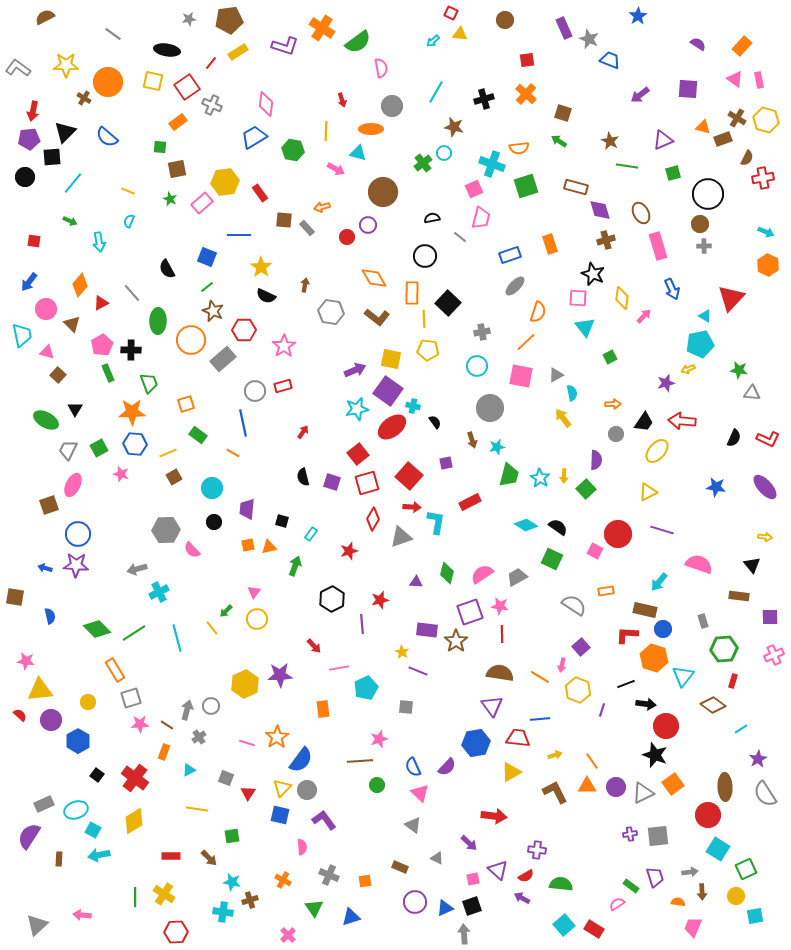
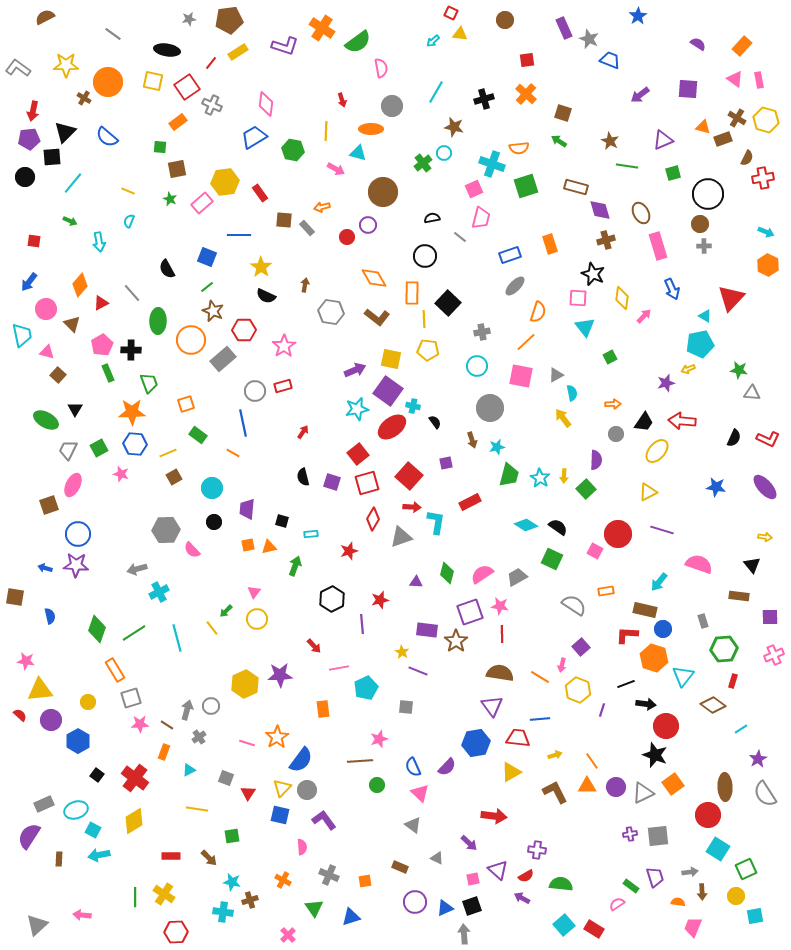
cyan rectangle at (311, 534): rotated 48 degrees clockwise
green diamond at (97, 629): rotated 64 degrees clockwise
